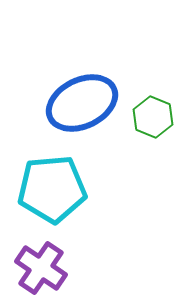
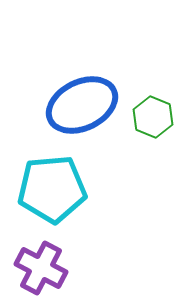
blue ellipse: moved 2 px down
purple cross: rotated 6 degrees counterclockwise
